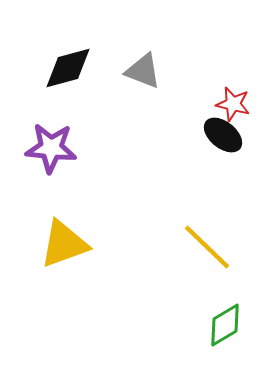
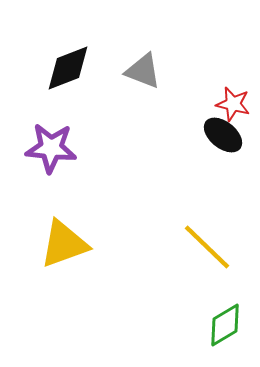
black diamond: rotated 6 degrees counterclockwise
